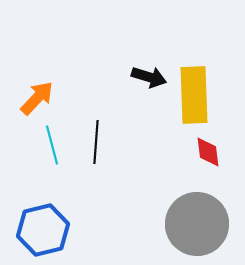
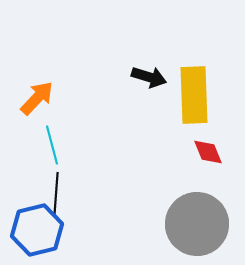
black line: moved 40 px left, 52 px down
red diamond: rotated 16 degrees counterclockwise
blue hexagon: moved 6 px left
